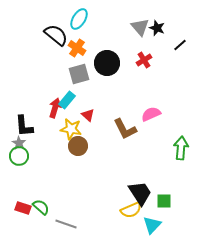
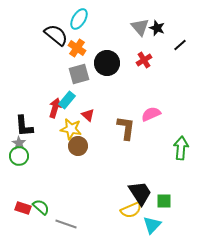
brown L-shape: moved 1 px right, 1 px up; rotated 145 degrees counterclockwise
